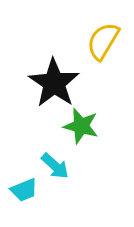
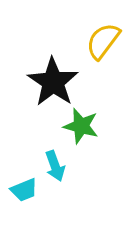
yellow semicircle: rotated 6 degrees clockwise
black star: moved 1 px left, 1 px up
cyan arrow: rotated 28 degrees clockwise
